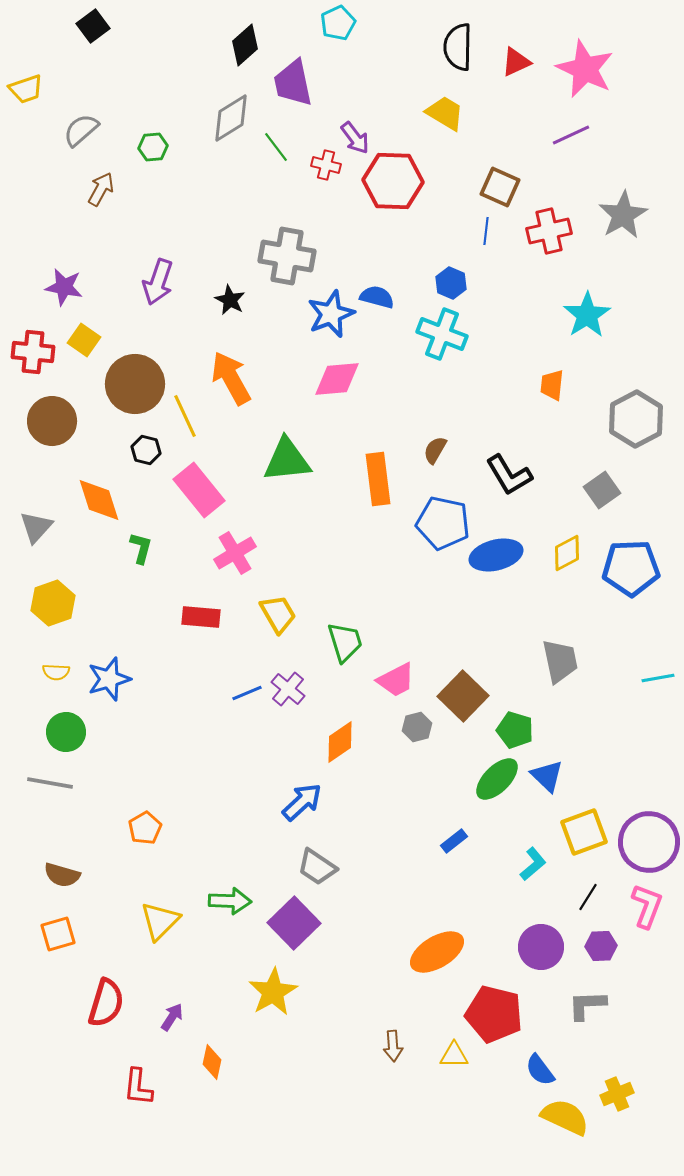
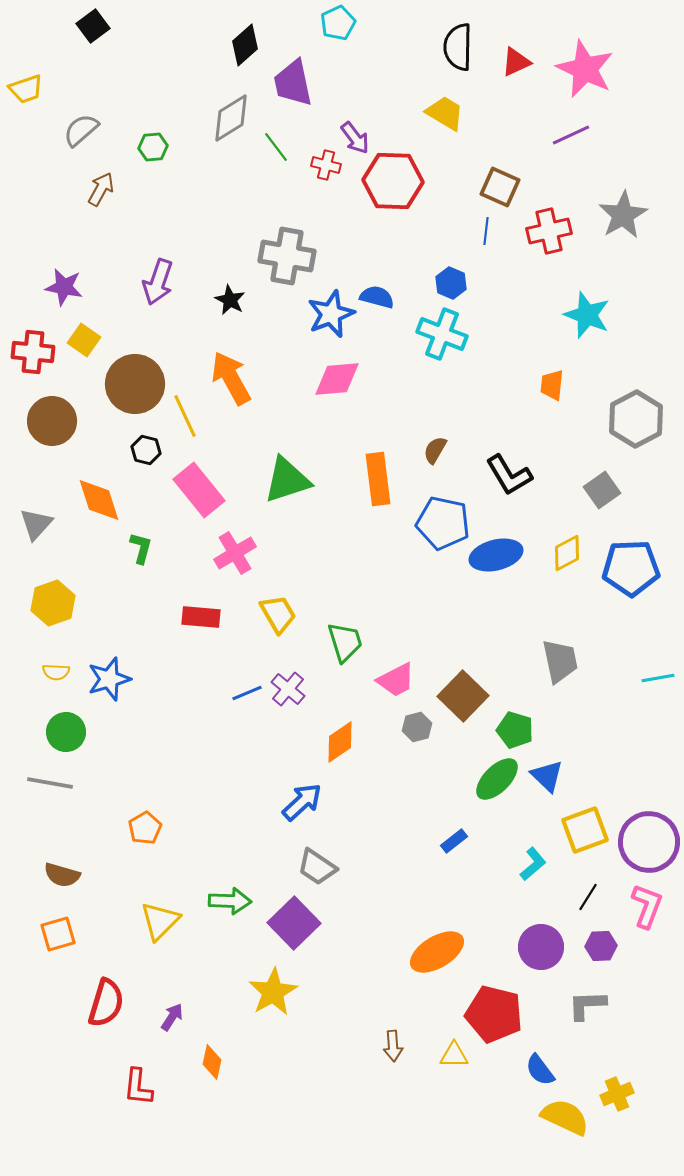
cyan star at (587, 315): rotated 18 degrees counterclockwise
green triangle at (287, 460): moved 20 px down; rotated 12 degrees counterclockwise
gray triangle at (36, 527): moved 3 px up
yellow square at (584, 832): moved 1 px right, 2 px up
